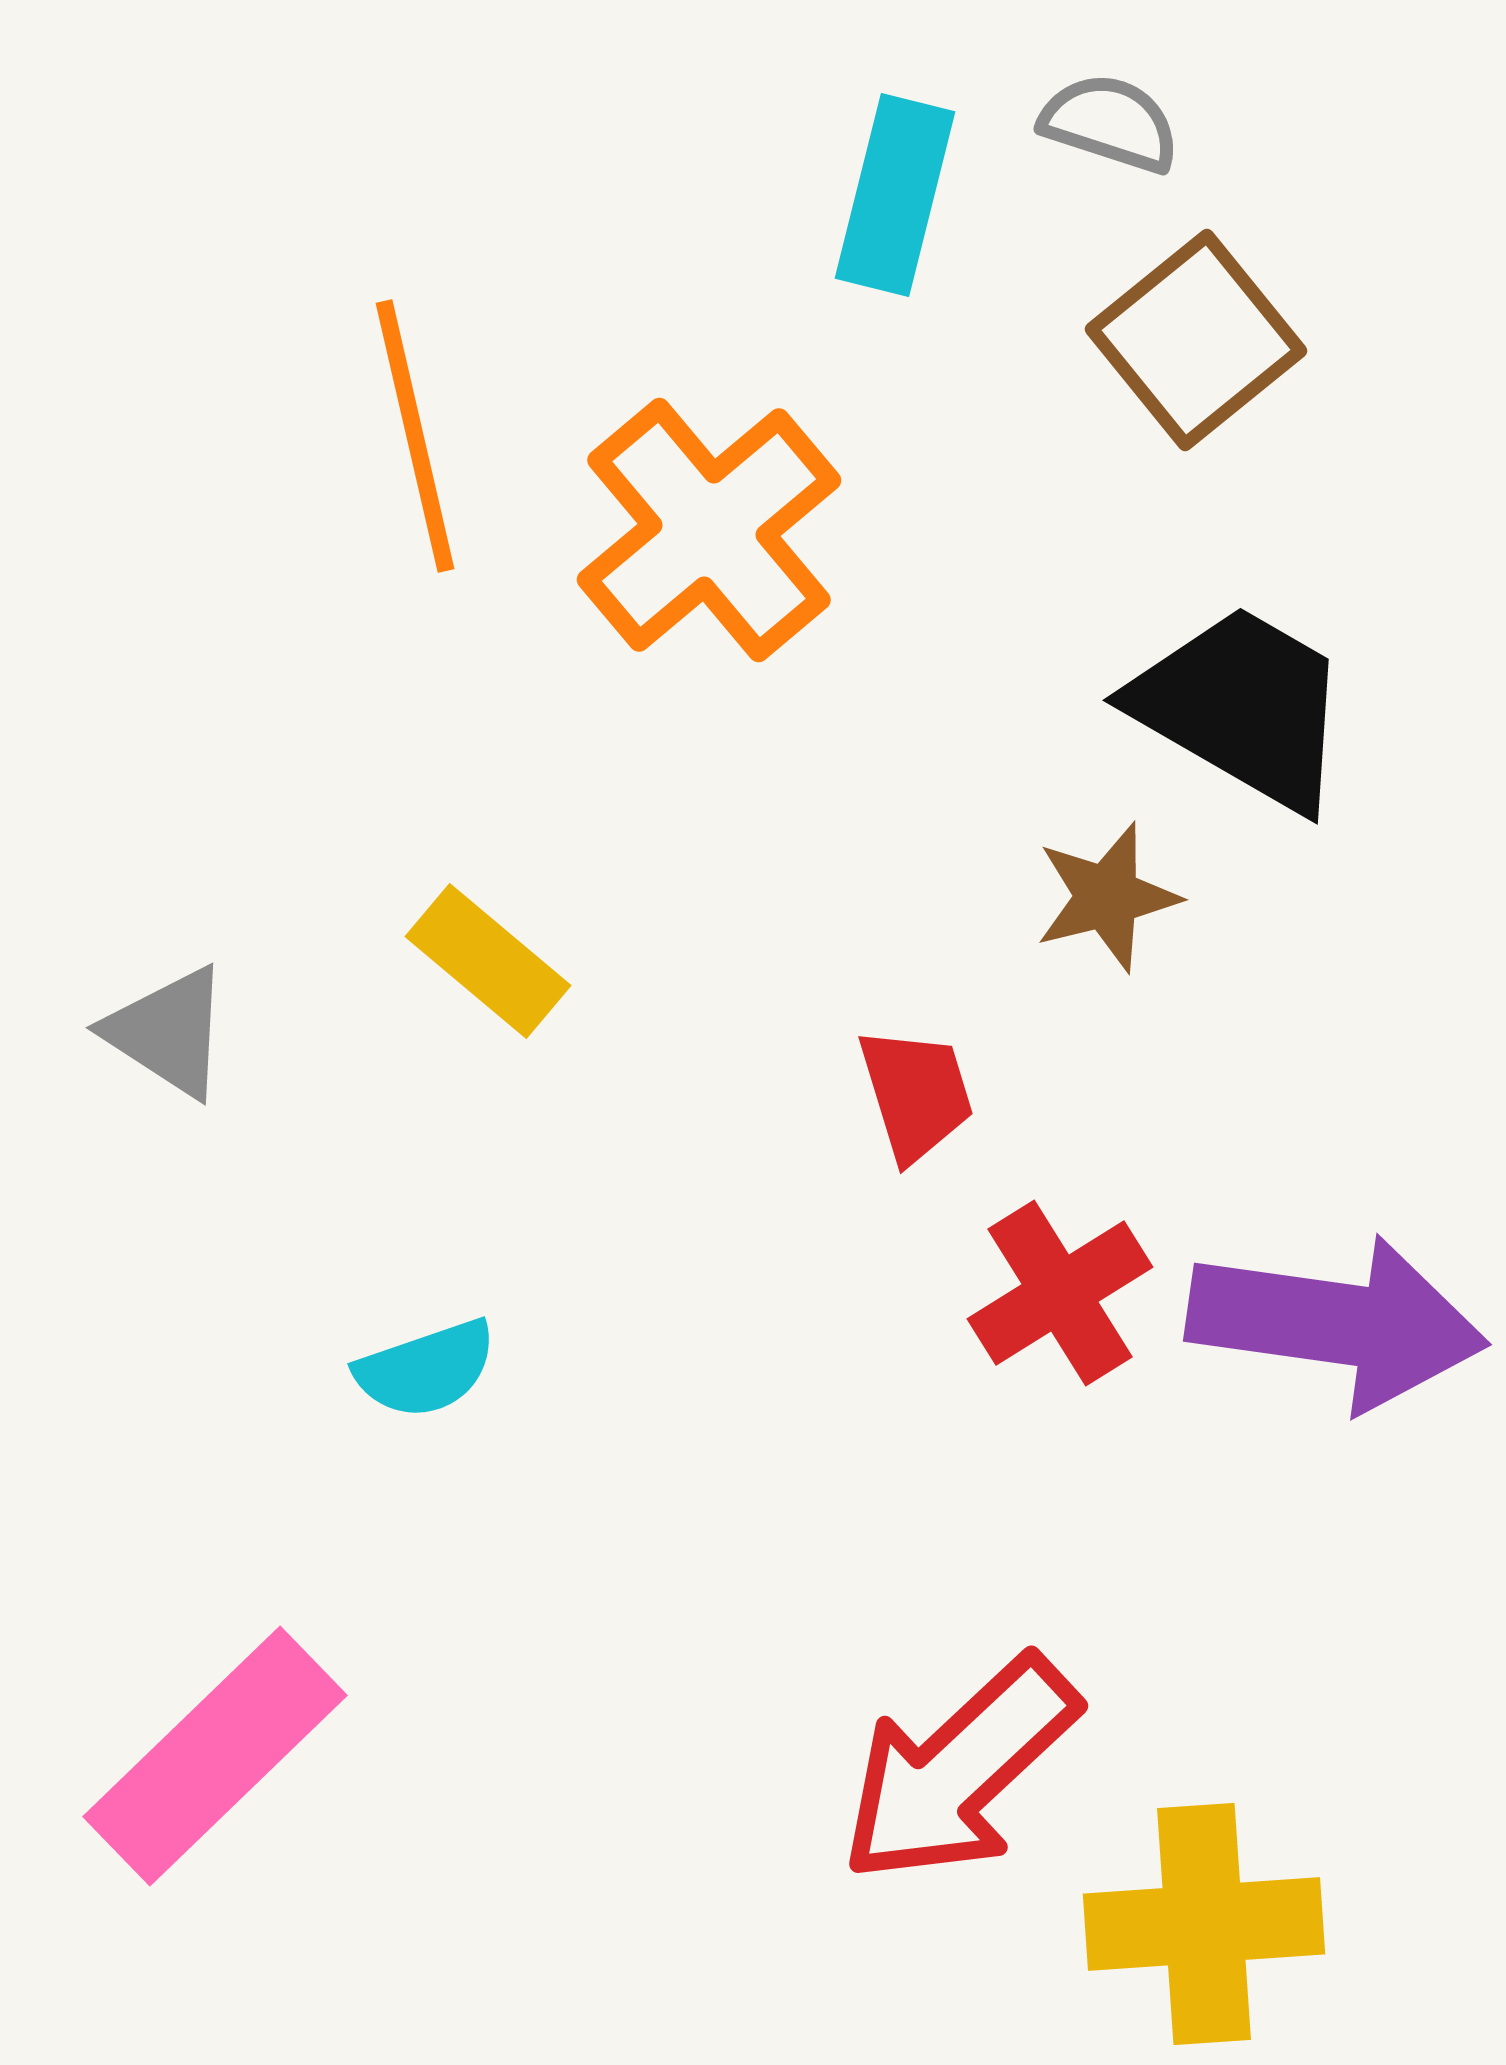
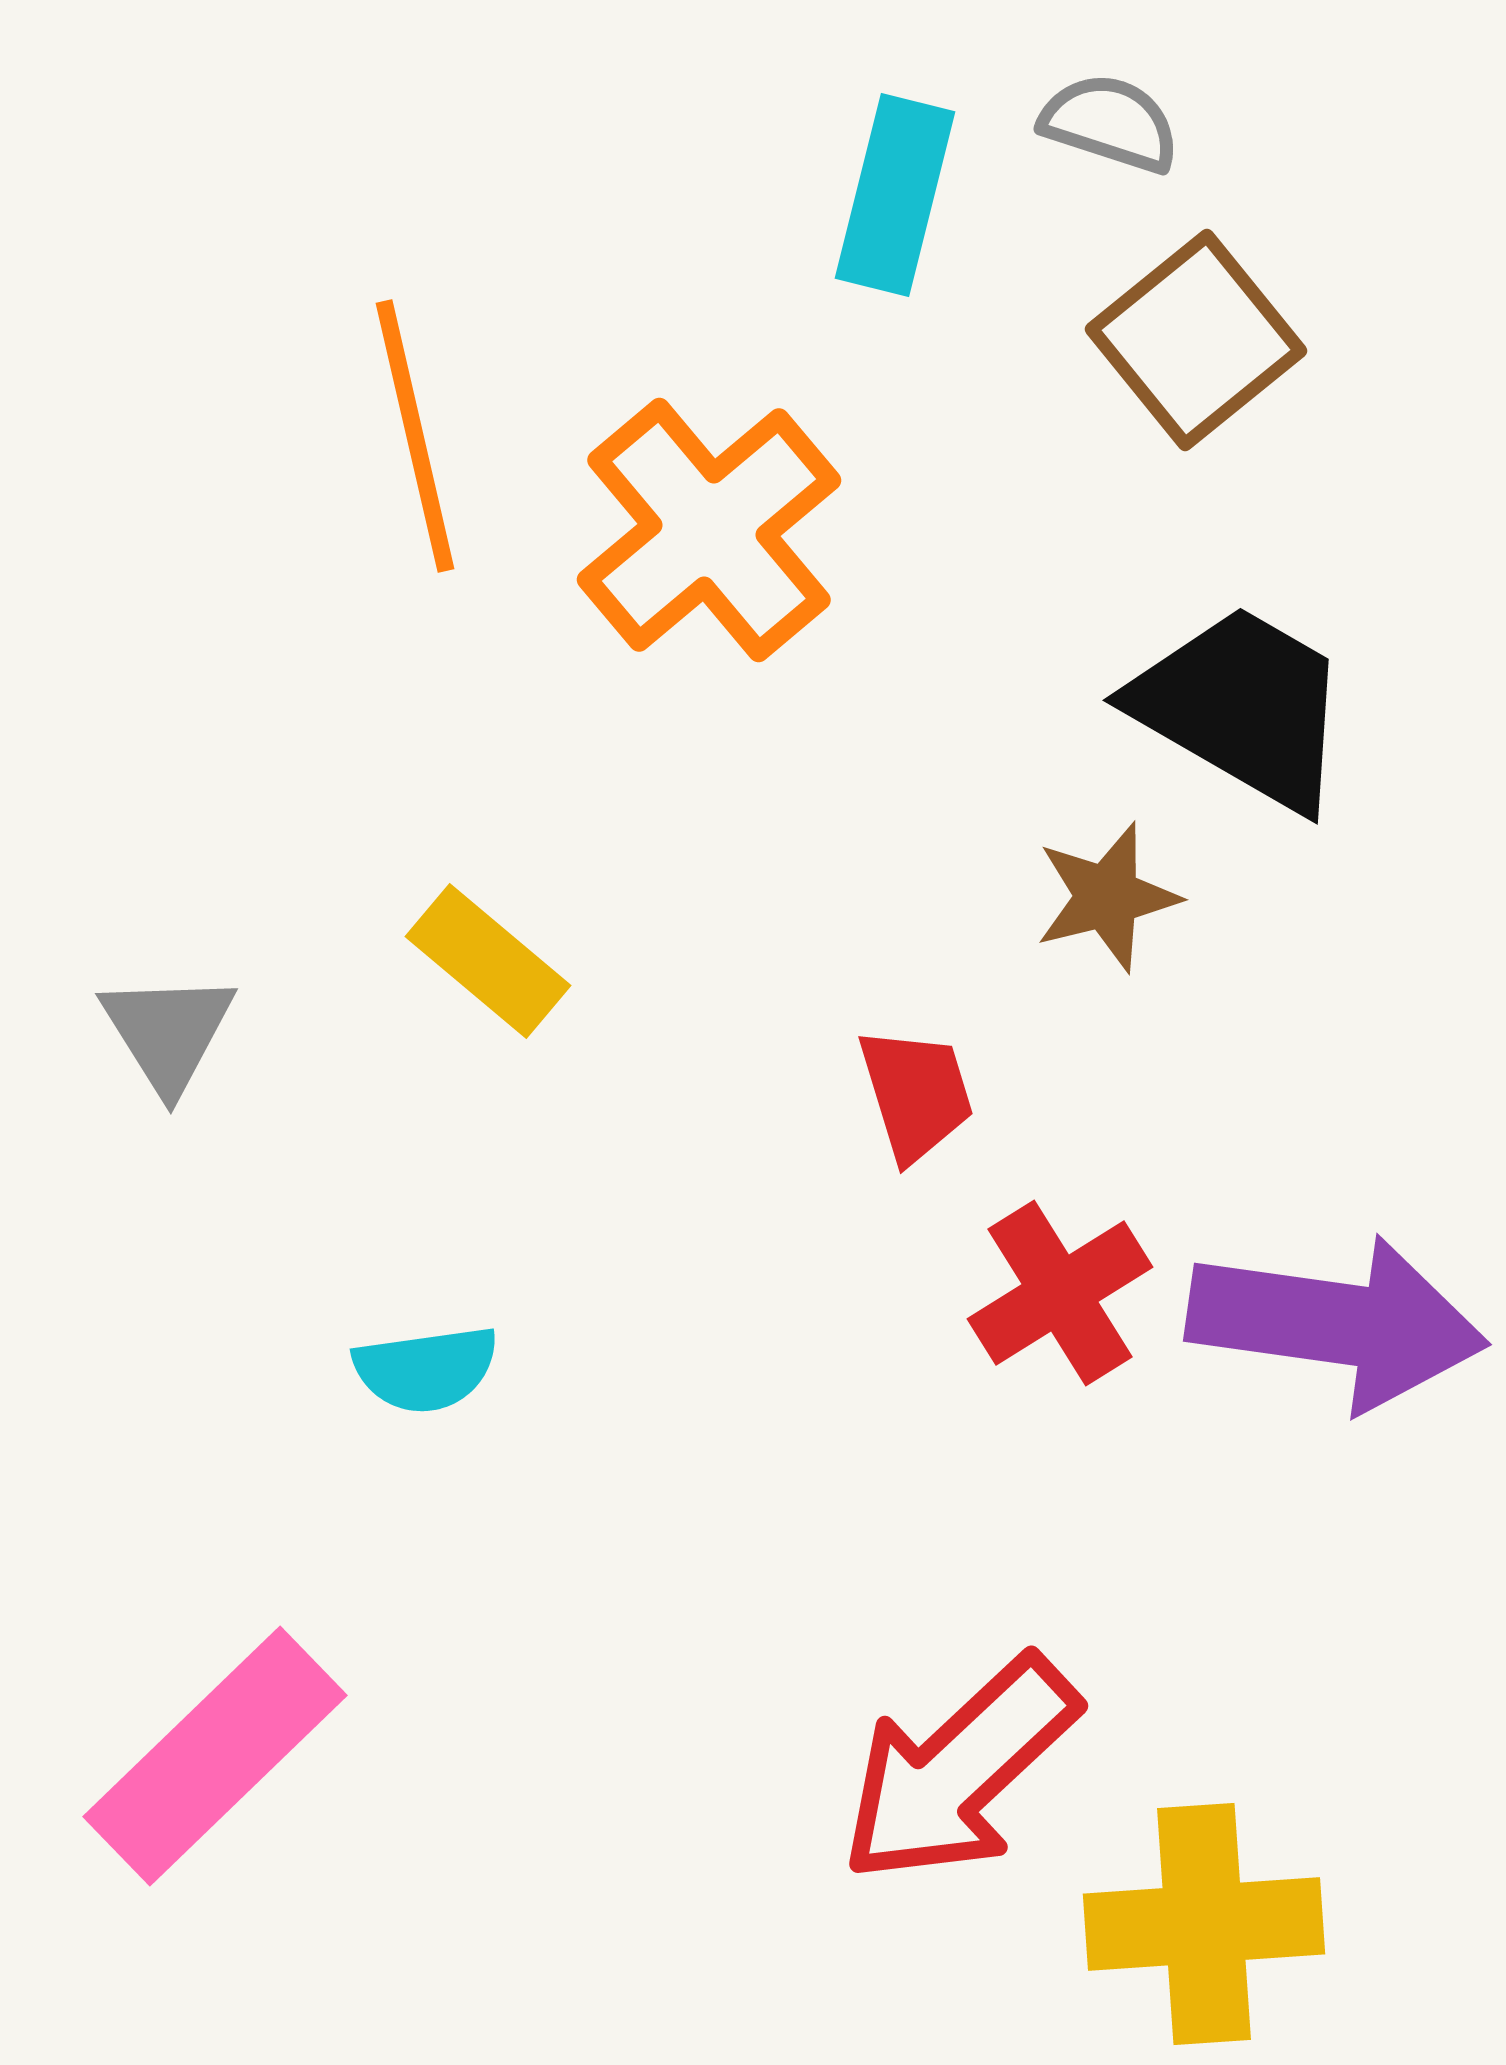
gray triangle: rotated 25 degrees clockwise
cyan semicircle: rotated 11 degrees clockwise
